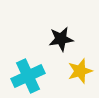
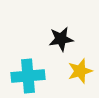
cyan cross: rotated 20 degrees clockwise
